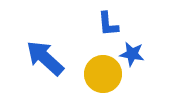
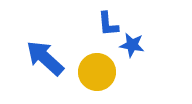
blue star: moved 9 px up
yellow circle: moved 6 px left, 2 px up
